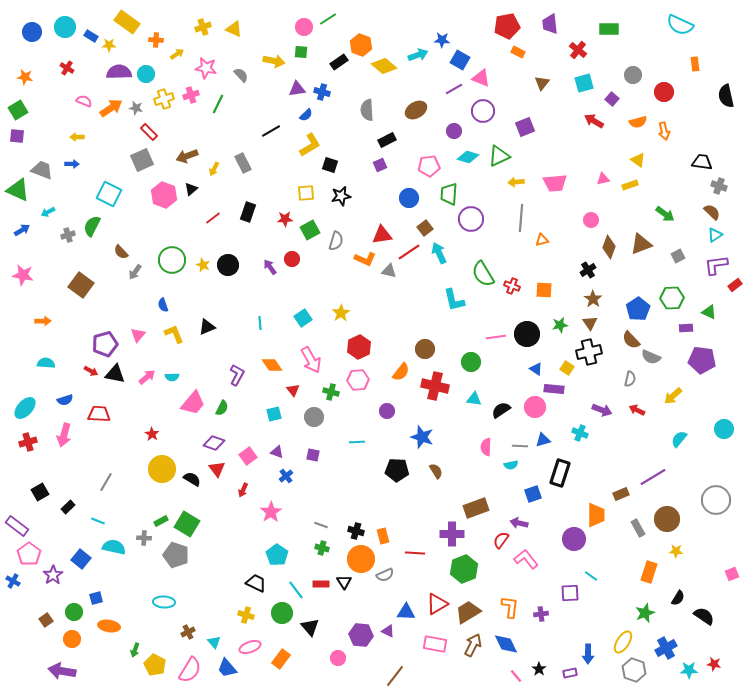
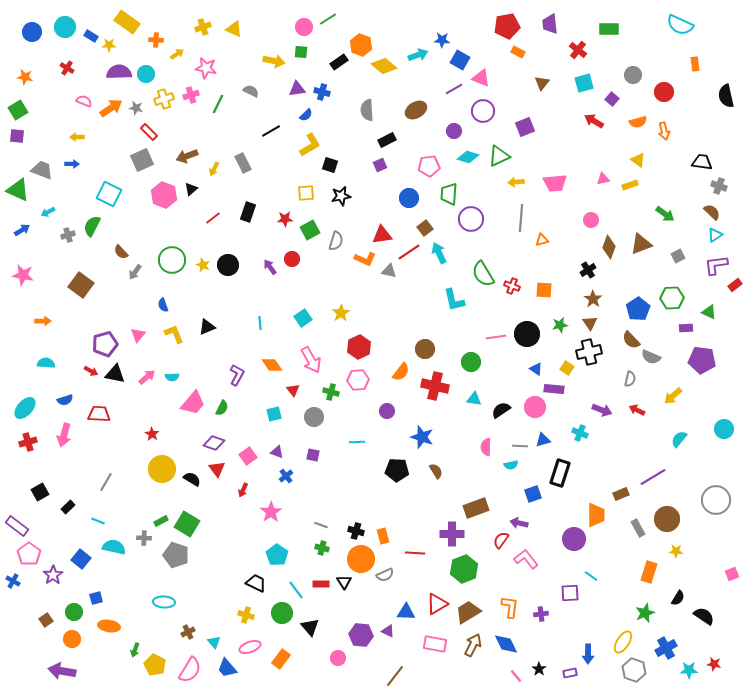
gray semicircle at (241, 75): moved 10 px right, 16 px down; rotated 21 degrees counterclockwise
